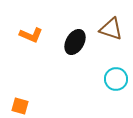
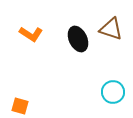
orange L-shape: moved 1 px up; rotated 10 degrees clockwise
black ellipse: moved 3 px right, 3 px up; rotated 55 degrees counterclockwise
cyan circle: moved 3 px left, 13 px down
